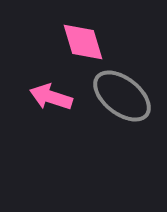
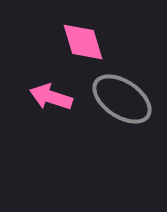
gray ellipse: moved 3 px down; rotated 4 degrees counterclockwise
